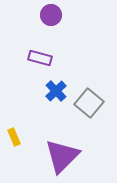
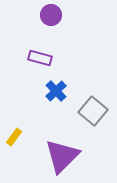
gray square: moved 4 px right, 8 px down
yellow rectangle: rotated 60 degrees clockwise
